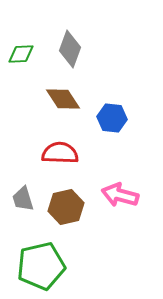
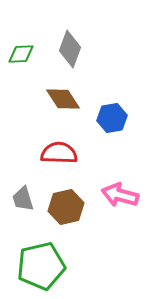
blue hexagon: rotated 16 degrees counterclockwise
red semicircle: moved 1 px left
